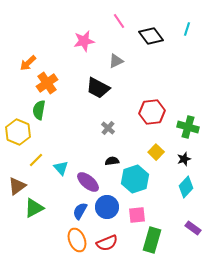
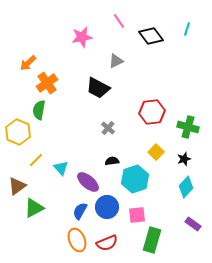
pink star: moved 2 px left, 4 px up
purple rectangle: moved 4 px up
